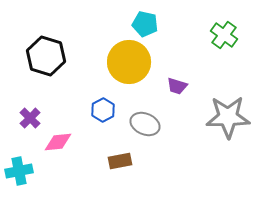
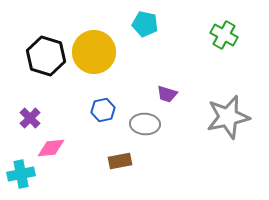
green cross: rotated 8 degrees counterclockwise
yellow circle: moved 35 px left, 10 px up
purple trapezoid: moved 10 px left, 8 px down
blue hexagon: rotated 15 degrees clockwise
gray star: rotated 12 degrees counterclockwise
gray ellipse: rotated 20 degrees counterclockwise
pink diamond: moved 7 px left, 6 px down
cyan cross: moved 2 px right, 3 px down
